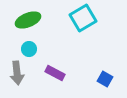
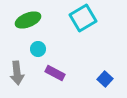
cyan circle: moved 9 px right
blue square: rotated 14 degrees clockwise
